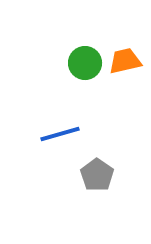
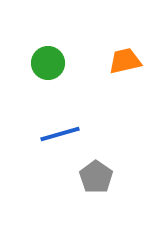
green circle: moved 37 px left
gray pentagon: moved 1 px left, 2 px down
